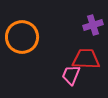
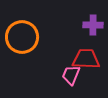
purple cross: rotated 18 degrees clockwise
